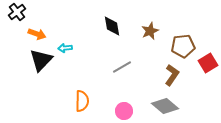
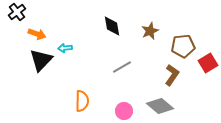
gray diamond: moved 5 px left
